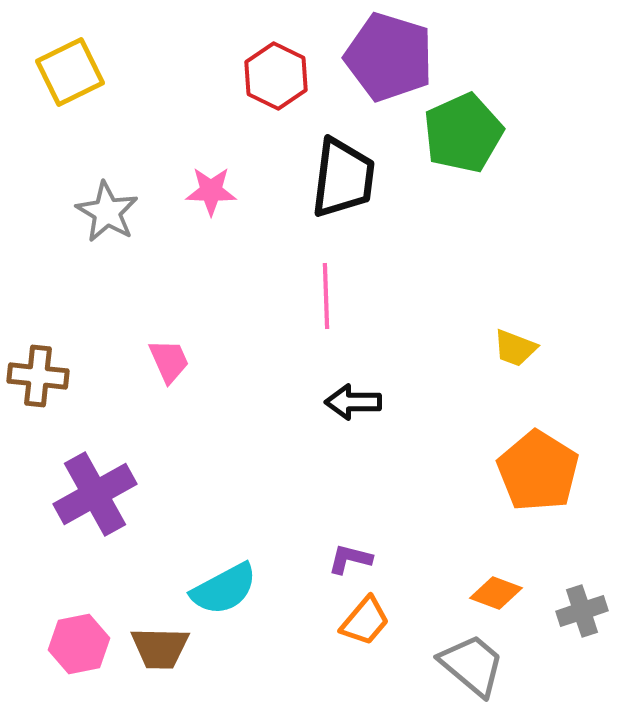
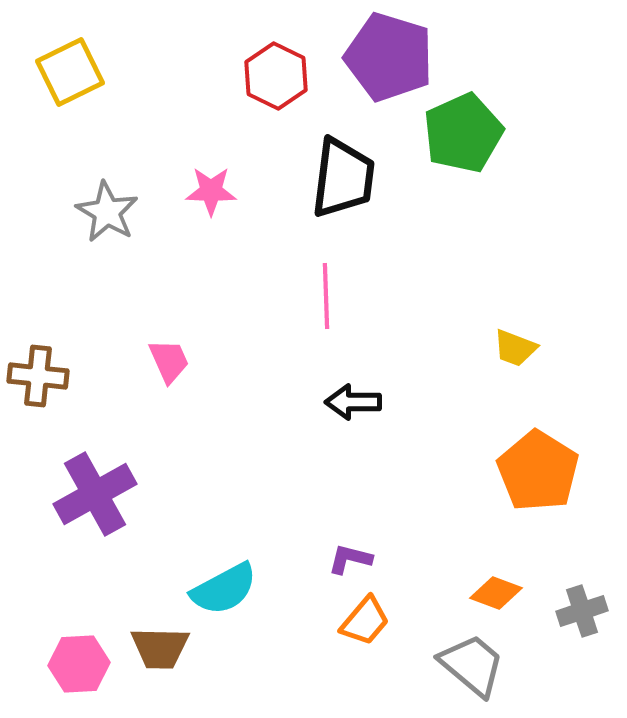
pink hexagon: moved 20 px down; rotated 8 degrees clockwise
